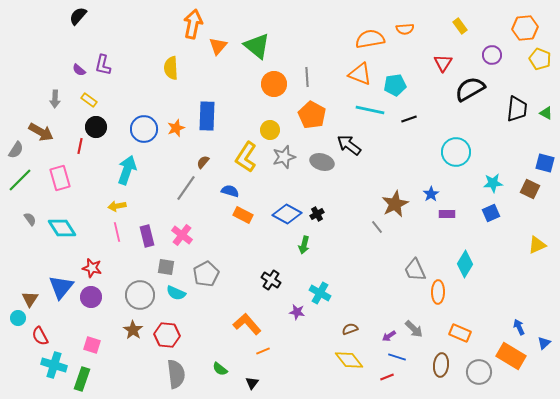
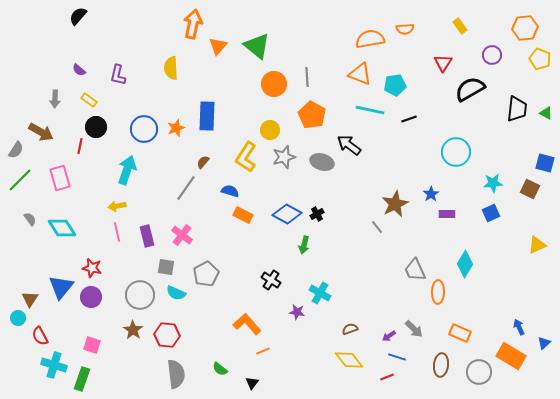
purple L-shape at (103, 65): moved 15 px right, 10 px down
